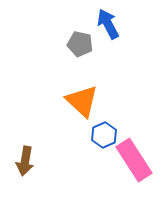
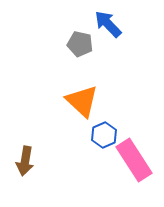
blue arrow: rotated 16 degrees counterclockwise
